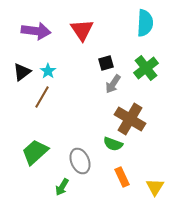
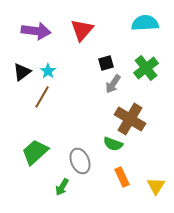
cyan semicircle: rotated 96 degrees counterclockwise
red triangle: rotated 15 degrees clockwise
yellow triangle: moved 1 px right, 1 px up
